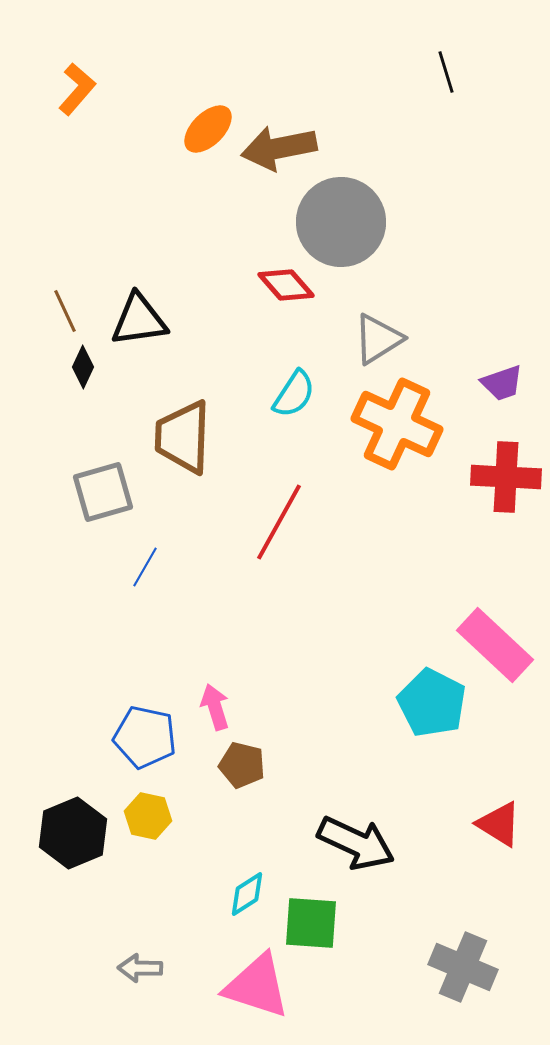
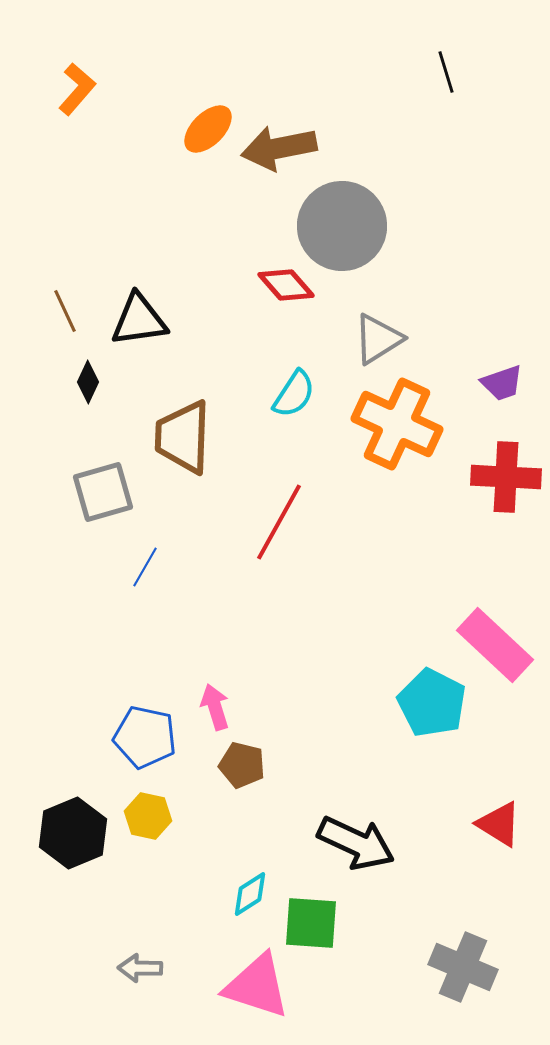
gray circle: moved 1 px right, 4 px down
black diamond: moved 5 px right, 15 px down
cyan diamond: moved 3 px right
